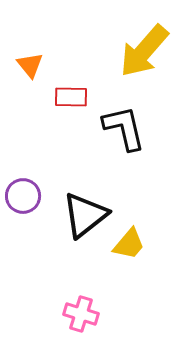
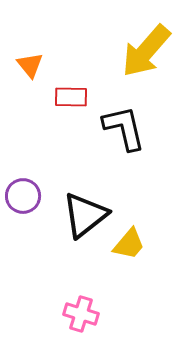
yellow arrow: moved 2 px right
